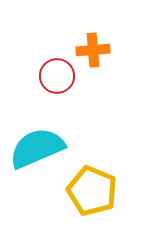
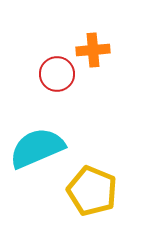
red circle: moved 2 px up
